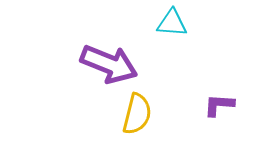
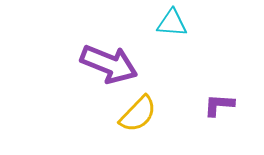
yellow semicircle: moved 1 px right; rotated 30 degrees clockwise
